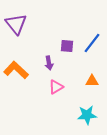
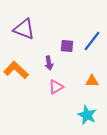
purple triangle: moved 8 px right, 5 px down; rotated 30 degrees counterclockwise
blue line: moved 2 px up
cyan star: rotated 30 degrees clockwise
